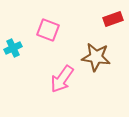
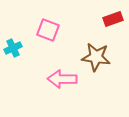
pink arrow: rotated 56 degrees clockwise
